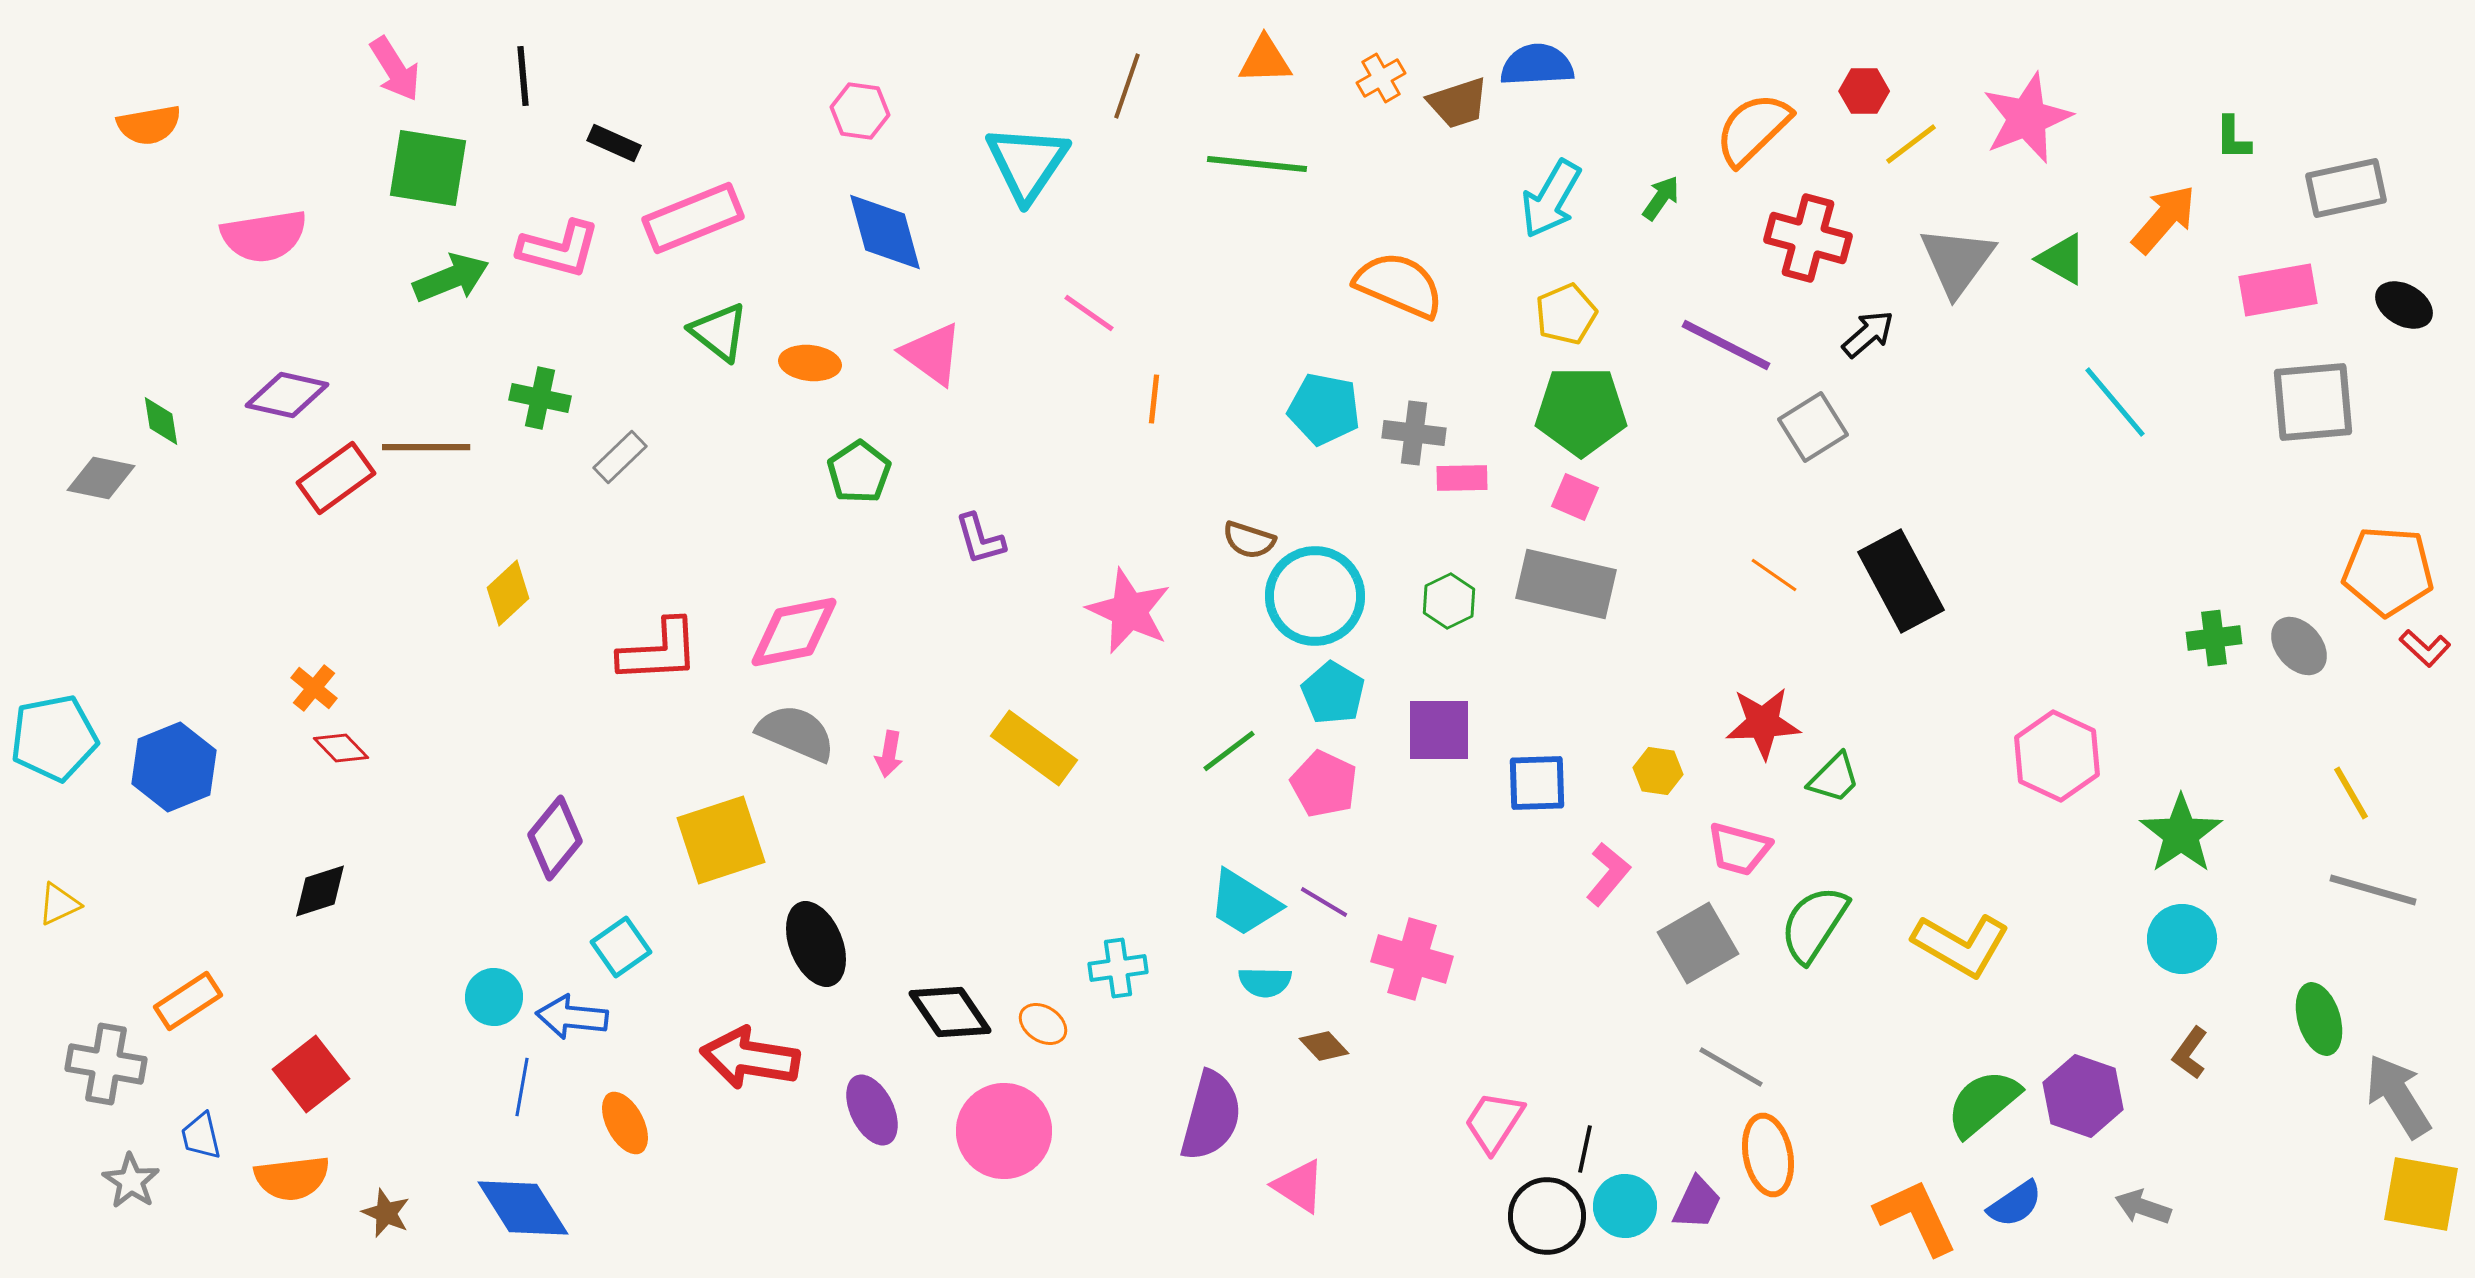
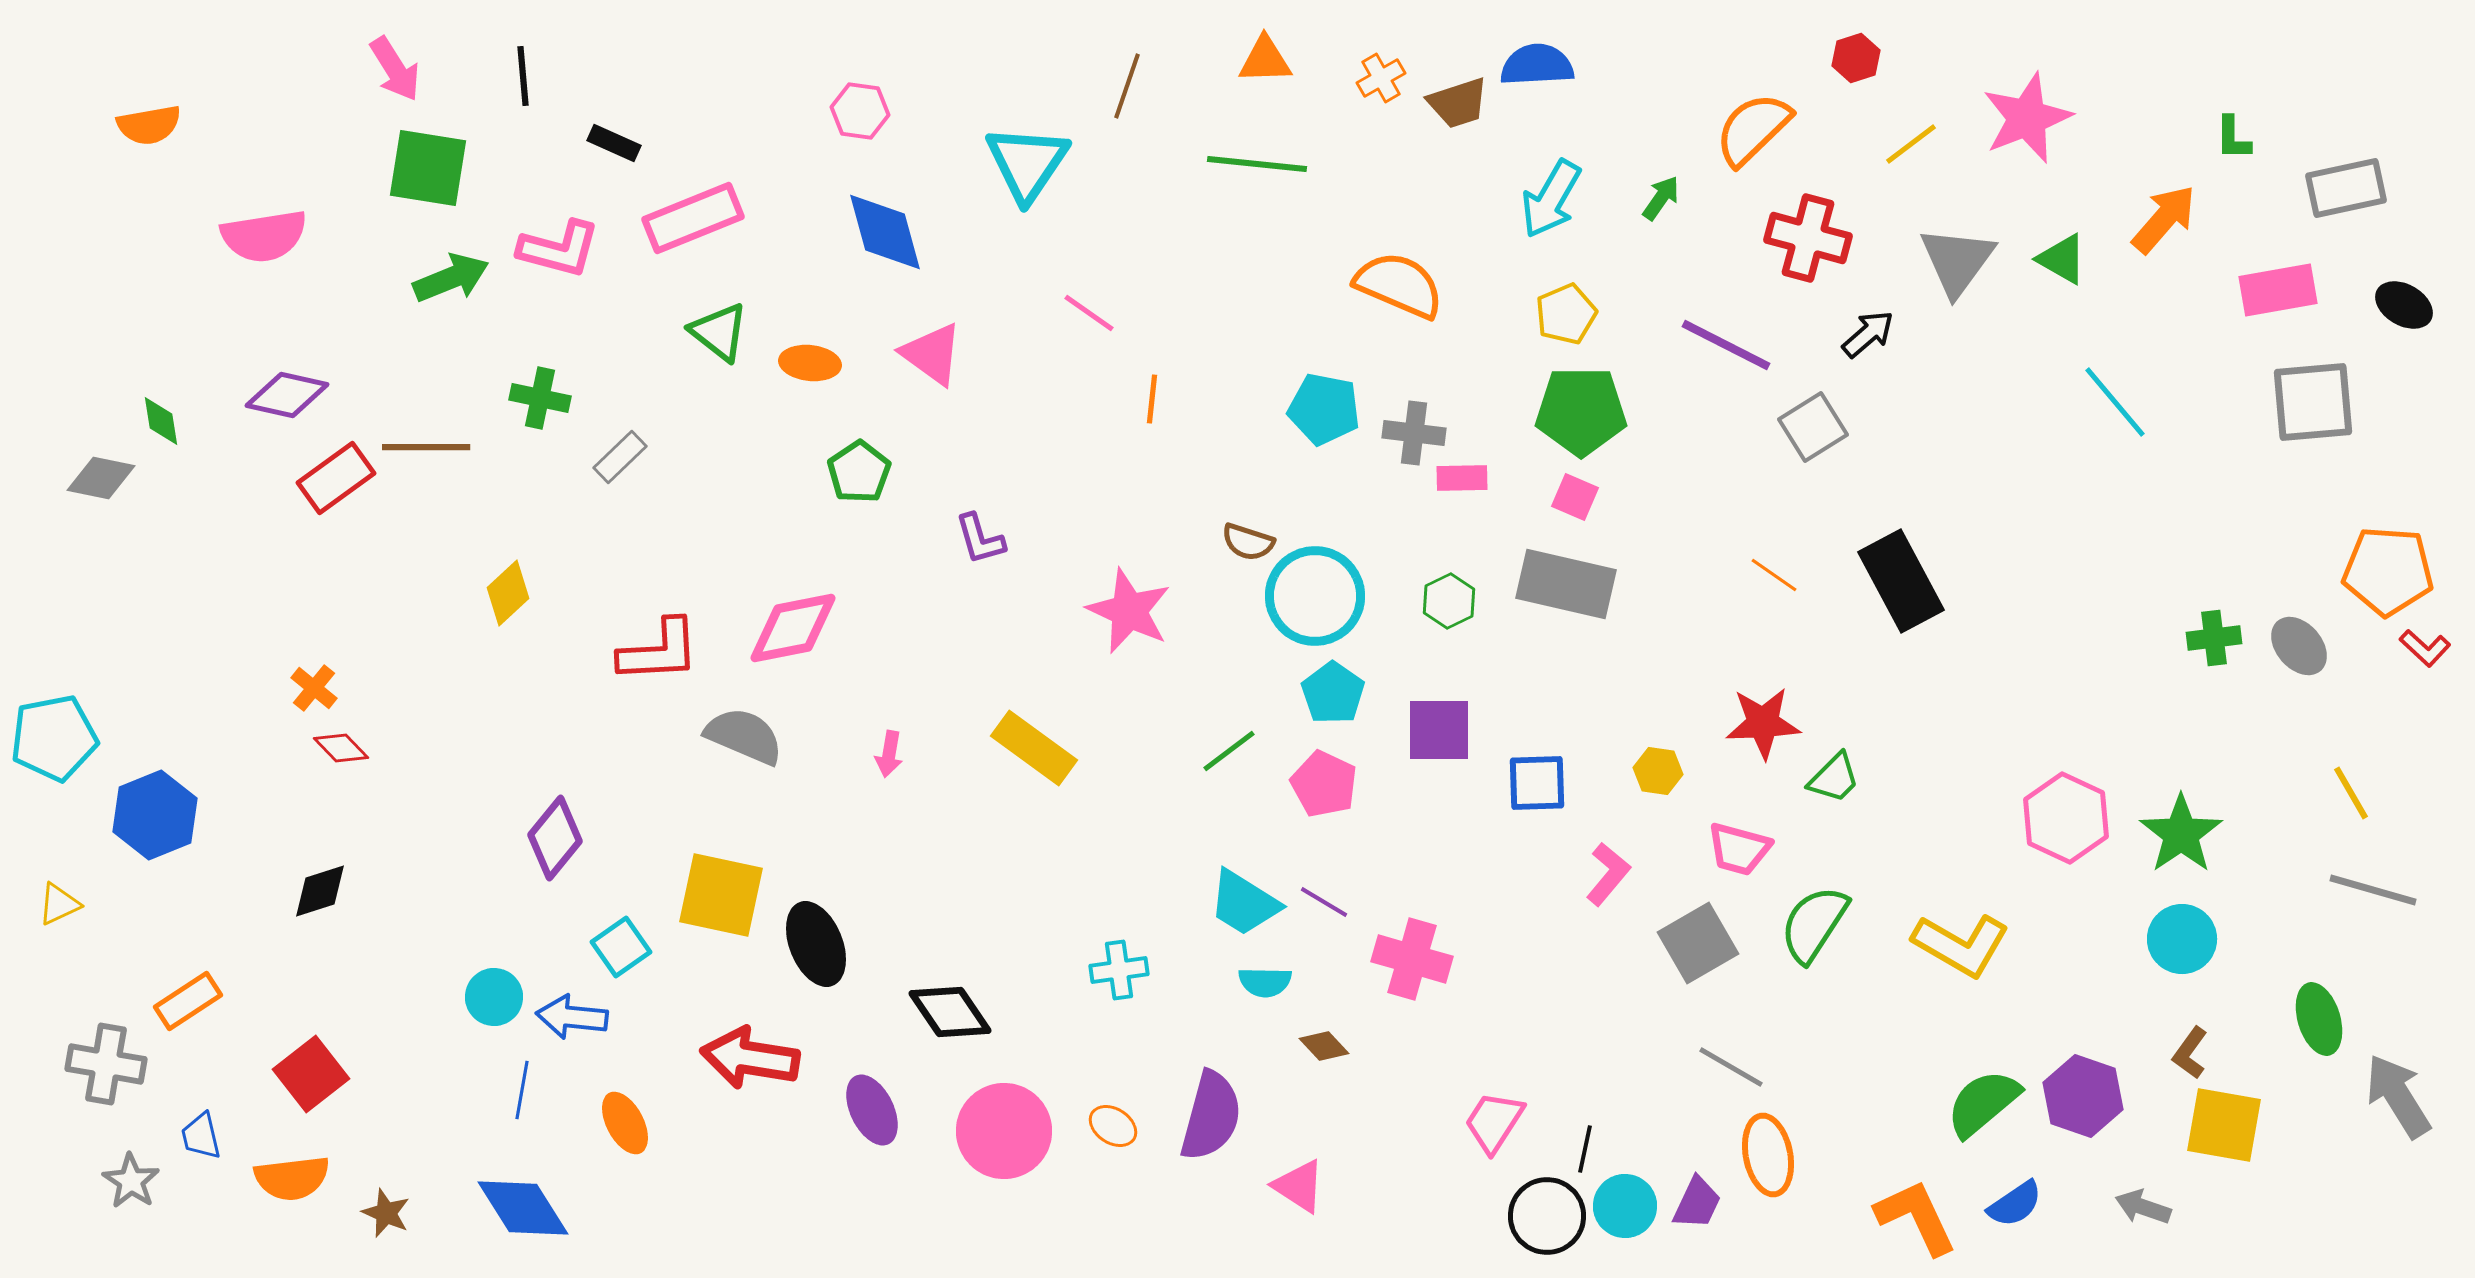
red hexagon at (1864, 91): moved 8 px left, 33 px up; rotated 18 degrees counterclockwise
orange line at (1154, 399): moved 2 px left
brown semicircle at (1249, 540): moved 1 px left, 2 px down
pink diamond at (794, 632): moved 1 px left, 4 px up
cyan pentagon at (1333, 693): rotated 4 degrees clockwise
gray semicircle at (796, 733): moved 52 px left, 3 px down
pink hexagon at (2057, 756): moved 9 px right, 62 px down
blue hexagon at (174, 767): moved 19 px left, 48 px down
yellow square at (721, 840): moved 55 px down; rotated 30 degrees clockwise
cyan cross at (1118, 968): moved 1 px right, 2 px down
orange ellipse at (1043, 1024): moved 70 px right, 102 px down
blue line at (522, 1087): moved 3 px down
yellow square at (2421, 1194): moved 197 px left, 69 px up
